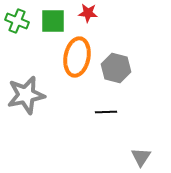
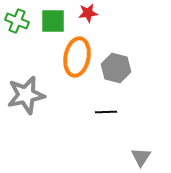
red star: rotated 12 degrees counterclockwise
